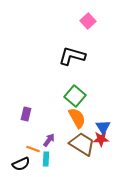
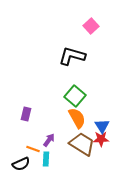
pink square: moved 3 px right, 5 px down
blue triangle: moved 1 px left, 1 px up
